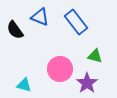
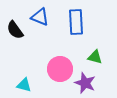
blue rectangle: rotated 35 degrees clockwise
green triangle: moved 1 px down
purple star: moved 2 px left; rotated 15 degrees counterclockwise
